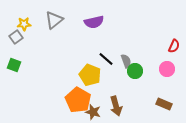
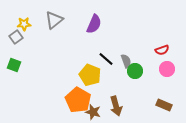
purple semicircle: moved 2 px down; rotated 54 degrees counterclockwise
red semicircle: moved 12 px left, 4 px down; rotated 48 degrees clockwise
brown rectangle: moved 1 px down
